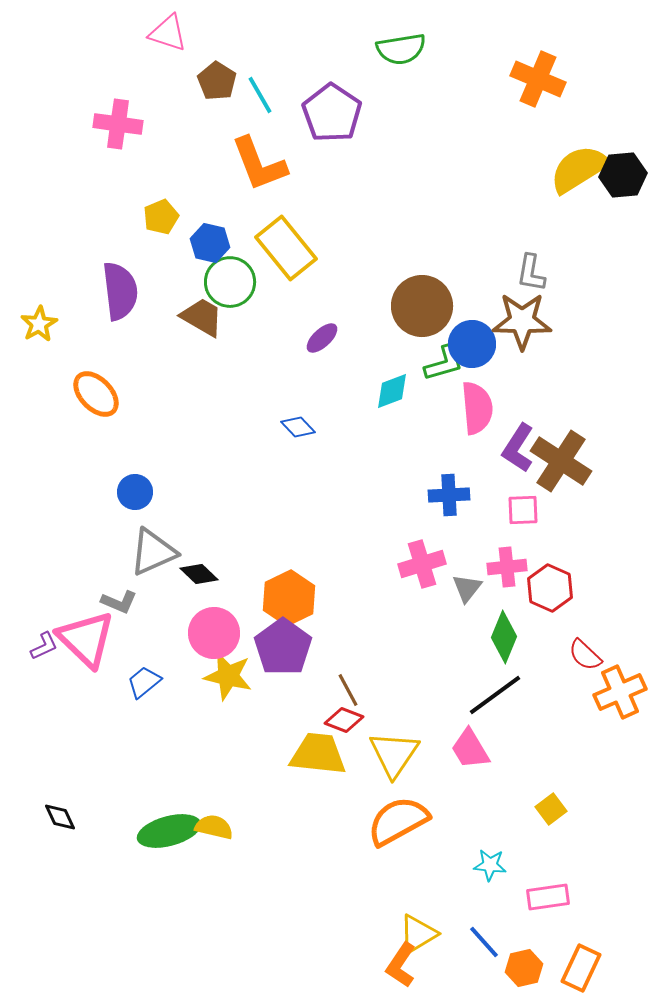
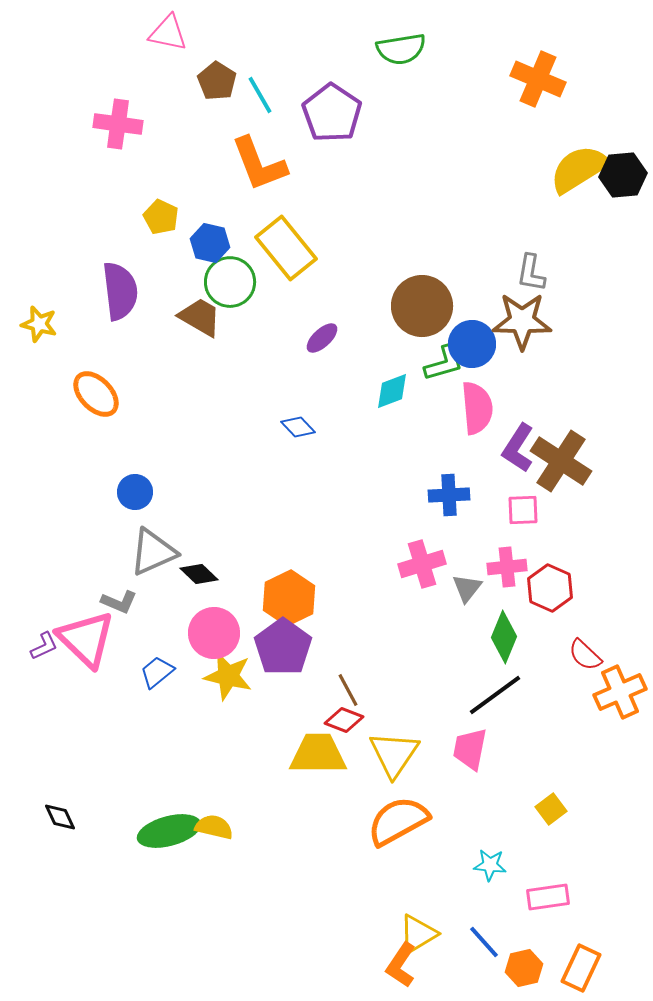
pink triangle at (168, 33): rotated 6 degrees counterclockwise
yellow pentagon at (161, 217): rotated 24 degrees counterclockwise
brown trapezoid at (202, 317): moved 2 px left
yellow star at (39, 324): rotated 27 degrees counterclockwise
blue trapezoid at (144, 682): moved 13 px right, 10 px up
pink trapezoid at (470, 749): rotated 42 degrees clockwise
yellow trapezoid at (318, 754): rotated 6 degrees counterclockwise
